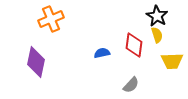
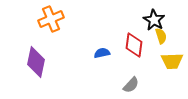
black star: moved 3 px left, 4 px down
yellow semicircle: moved 4 px right, 1 px down
